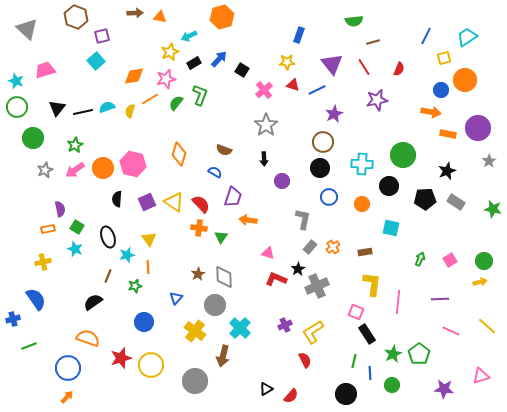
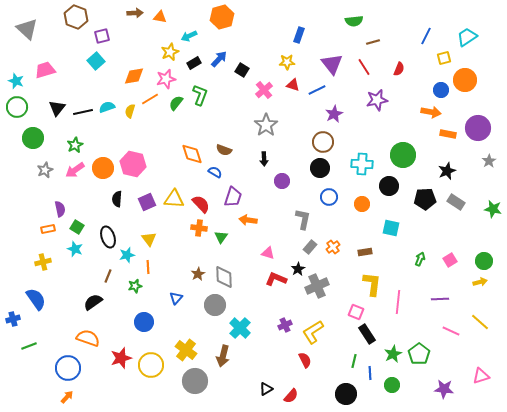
orange diamond at (179, 154): moved 13 px right; rotated 35 degrees counterclockwise
yellow triangle at (174, 202): moved 3 px up; rotated 30 degrees counterclockwise
yellow line at (487, 326): moved 7 px left, 4 px up
yellow cross at (195, 331): moved 9 px left, 19 px down
